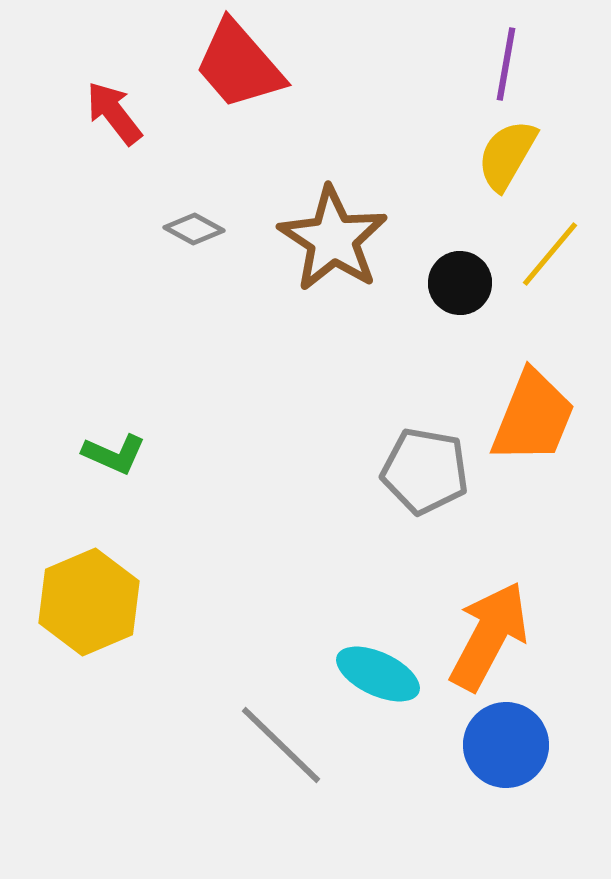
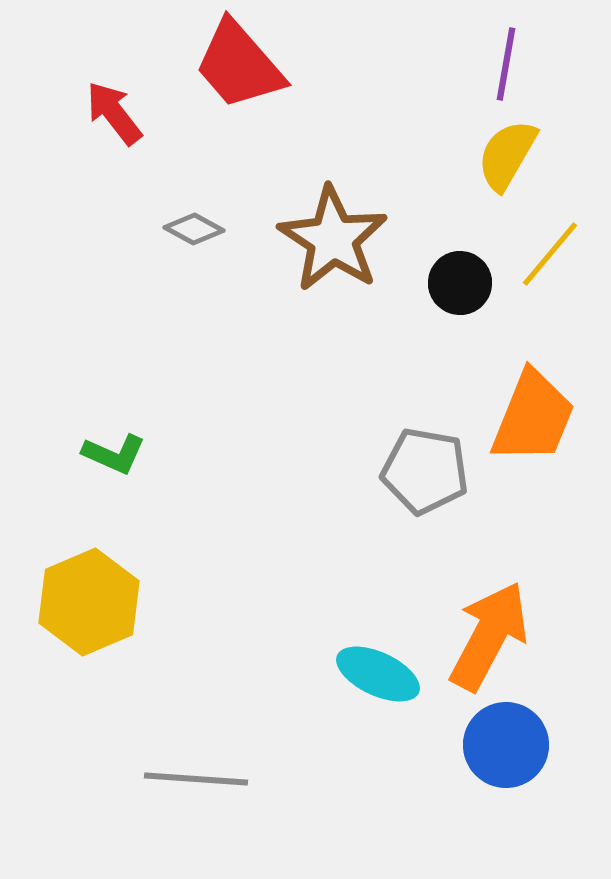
gray line: moved 85 px left, 34 px down; rotated 40 degrees counterclockwise
